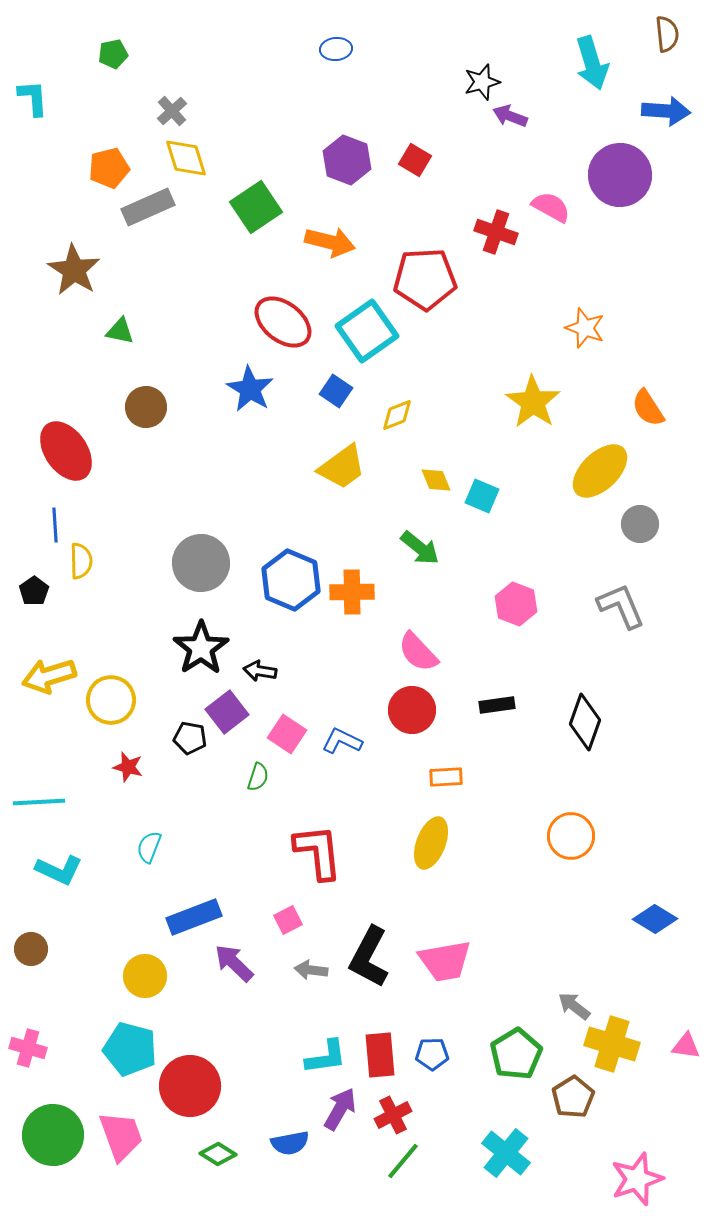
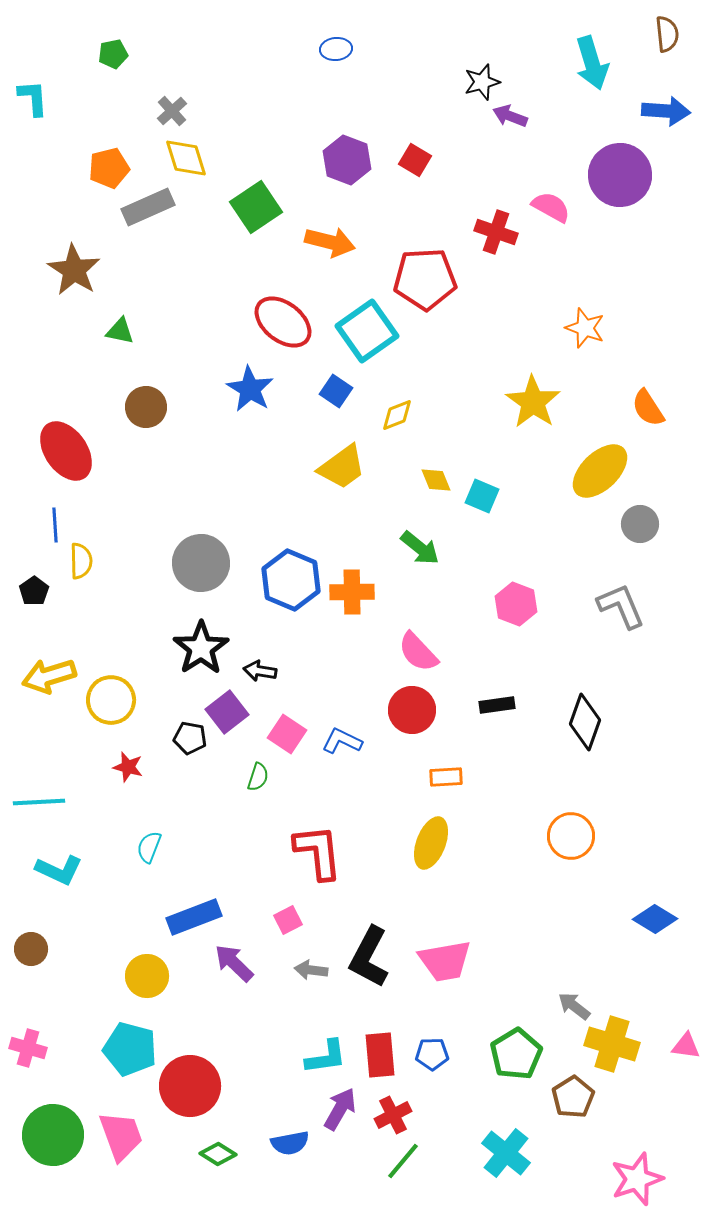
yellow circle at (145, 976): moved 2 px right
